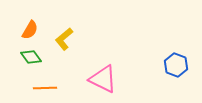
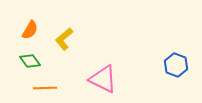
green diamond: moved 1 px left, 4 px down
